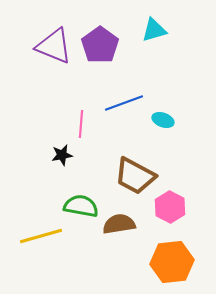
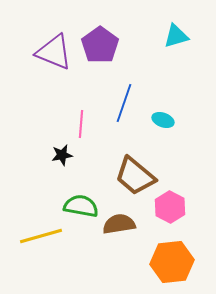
cyan triangle: moved 22 px right, 6 px down
purple triangle: moved 6 px down
blue line: rotated 51 degrees counterclockwise
brown trapezoid: rotated 12 degrees clockwise
